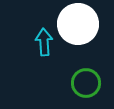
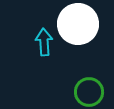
green circle: moved 3 px right, 9 px down
